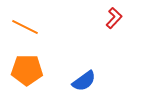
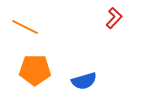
orange pentagon: moved 8 px right
blue semicircle: rotated 20 degrees clockwise
